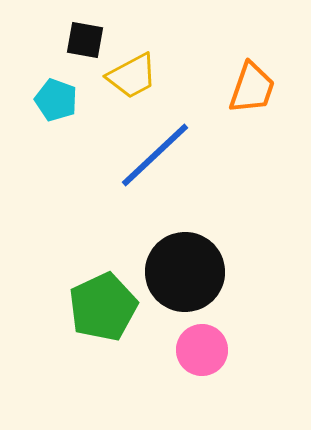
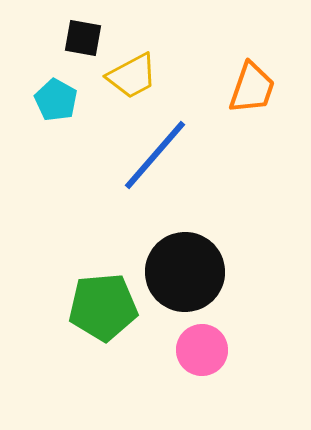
black square: moved 2 px left, 2 px up
cyan pentagon: rotated 9 degrees clockwise
blue line: rotated 6 degrees counterclockwise
green pentagon: rotated 20 degrees clockwise
